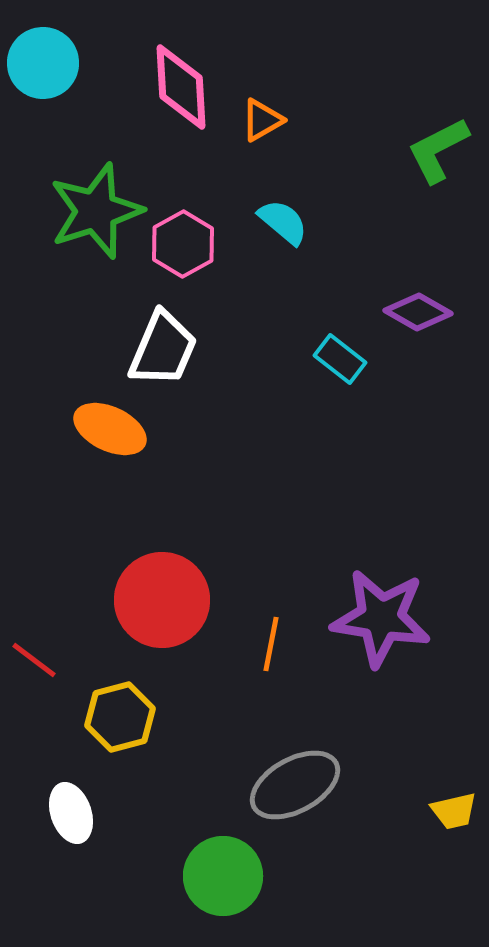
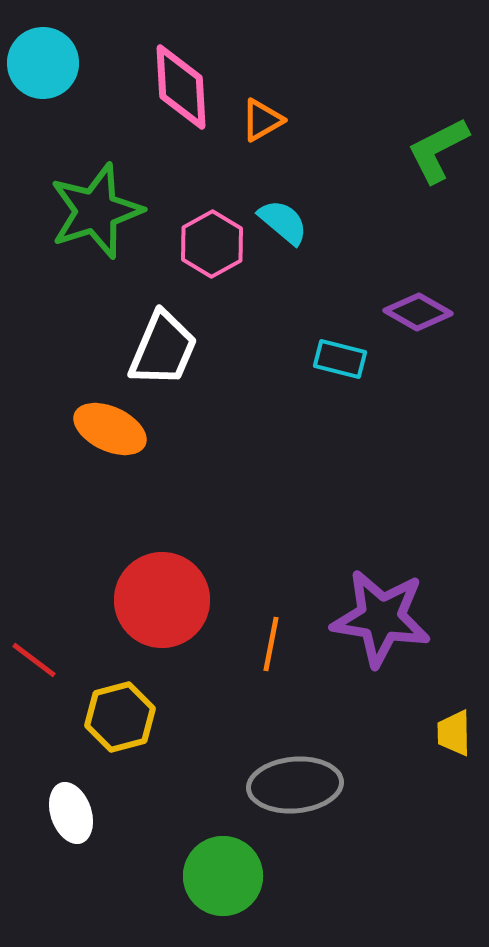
pink hexagon: moved 29 px right
cyan rectangle: rotated 24 degrees counterclockwise
gray ellipse: rotated 24 degrees clockwise
yellow trapezoid: moved 78 px up; rotated 102 degrees clockwise
